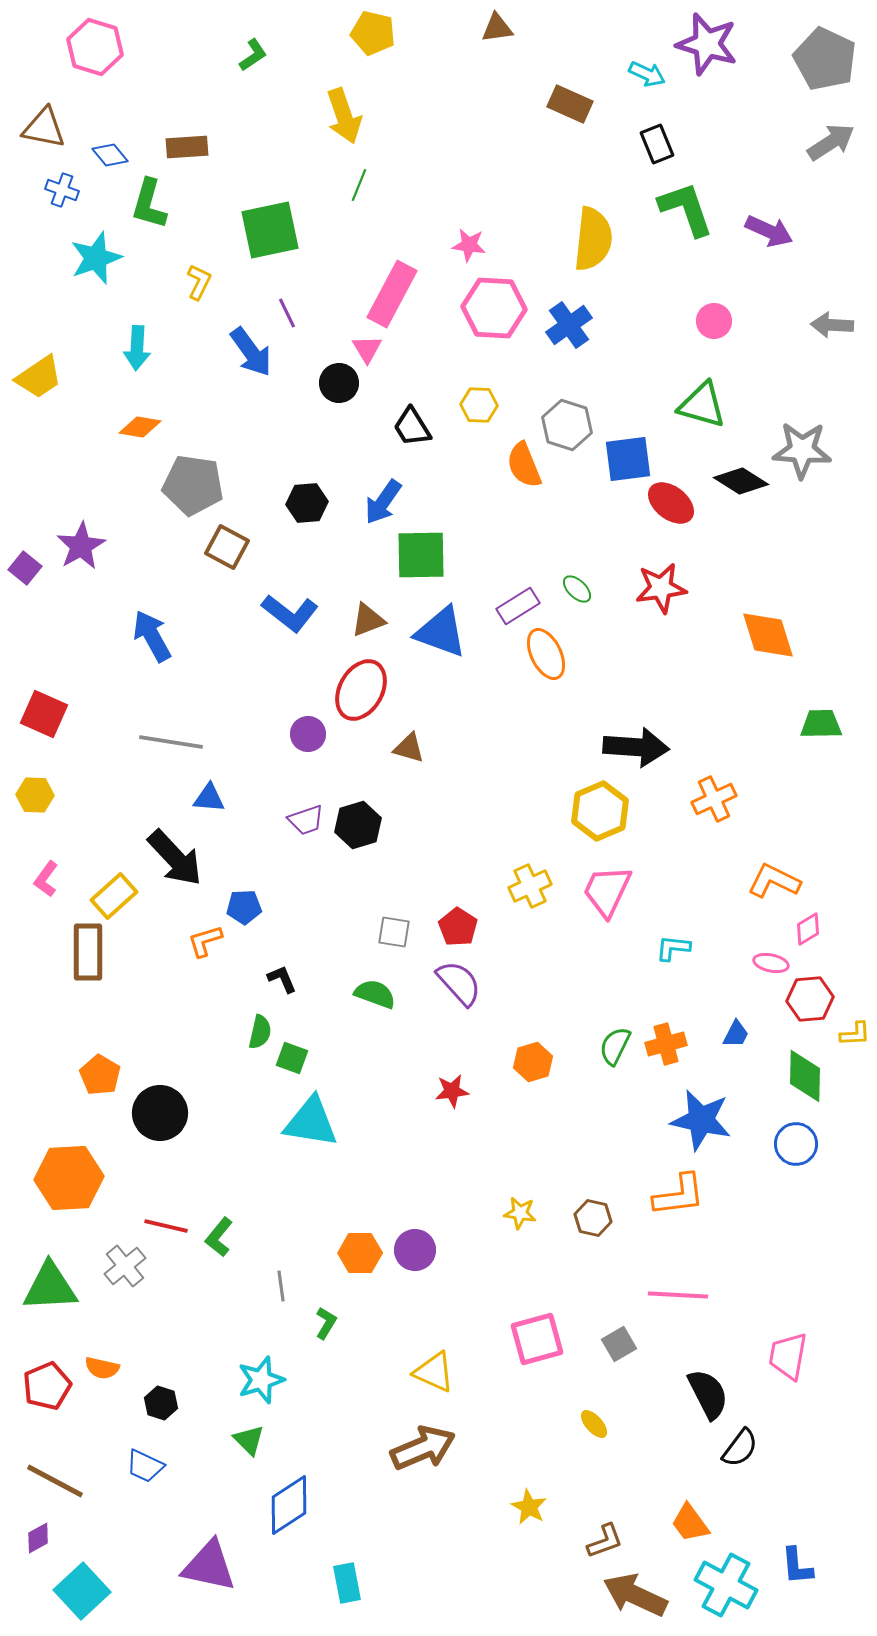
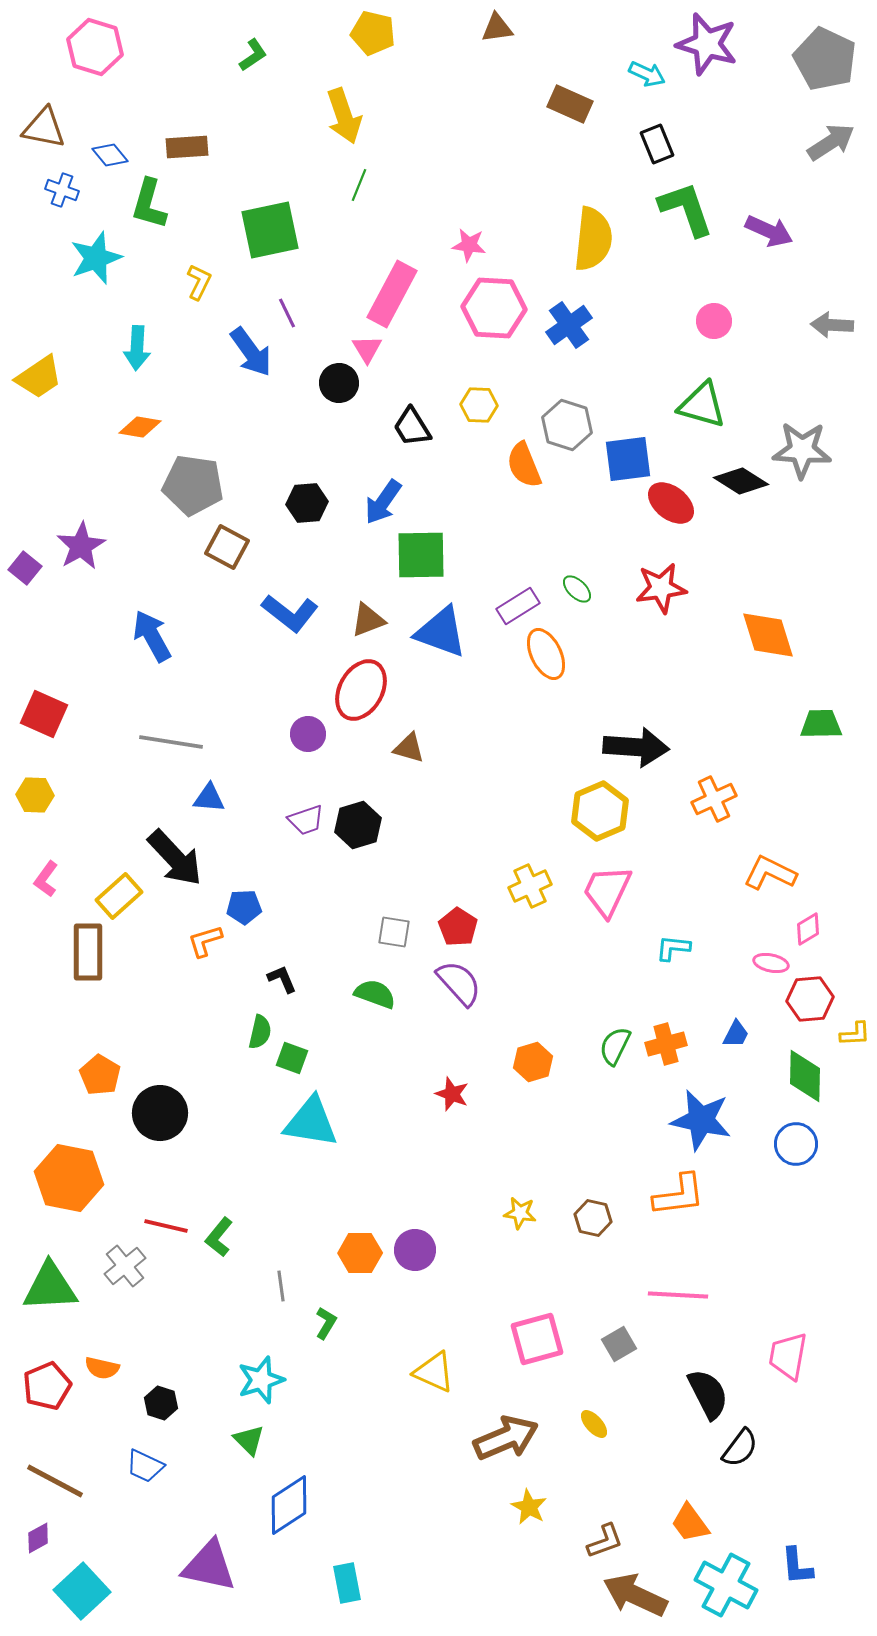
orange L-shape at (774, 881): moved 4 px left, 8 px up
yellow rectangle at (114, 896): moved 5 px right
red star at (452, 1091): moved 3 px down; rotated 28 degrees clockwise
orange hexagon at (69, 1178): rotated 14 degrees clockwise
brown arrow at (423, 1448): moved 83 px right, 10 px up
